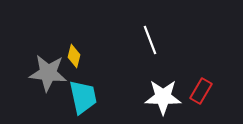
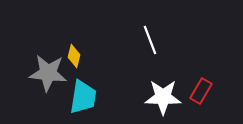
cyan trapezoid: rotated 21 degrees clockwise
